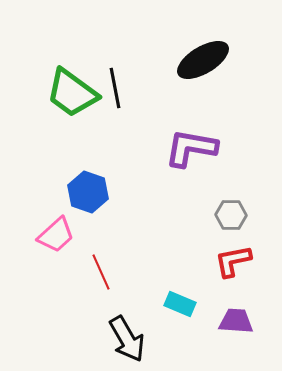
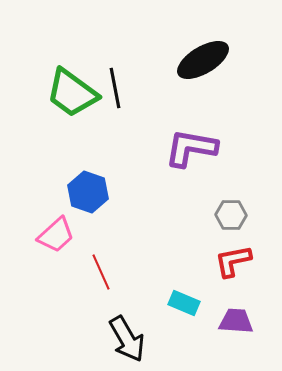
cyan rectangle: moved 4 px right, 1 px up
